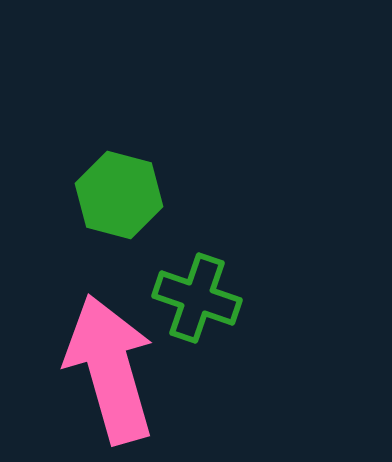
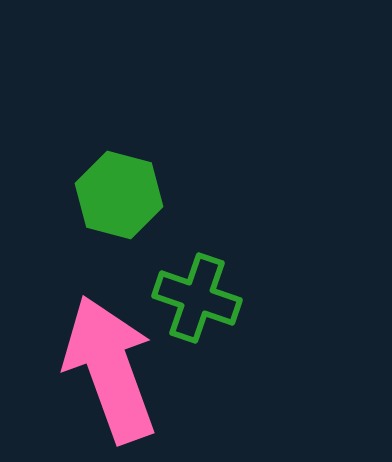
pink arrow: rotated 4 degrees counterclockwise
